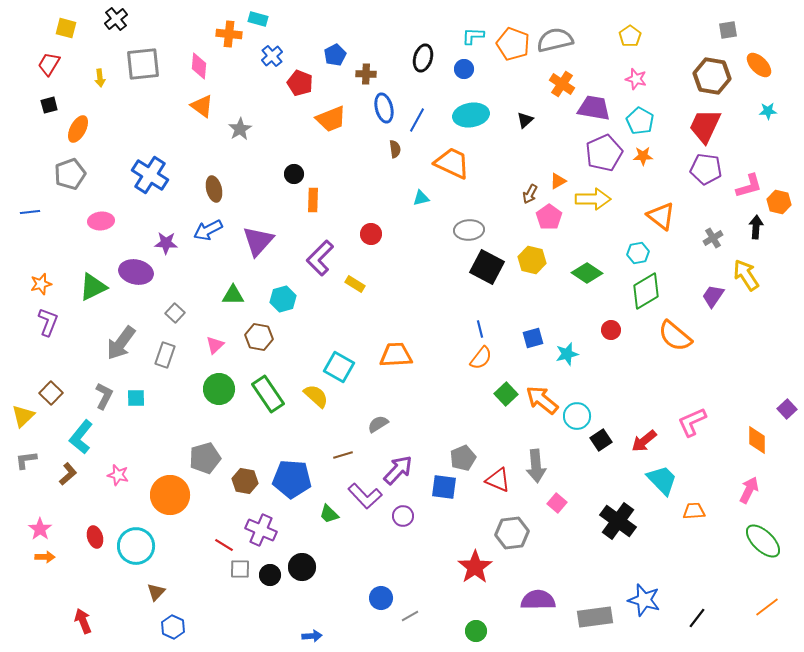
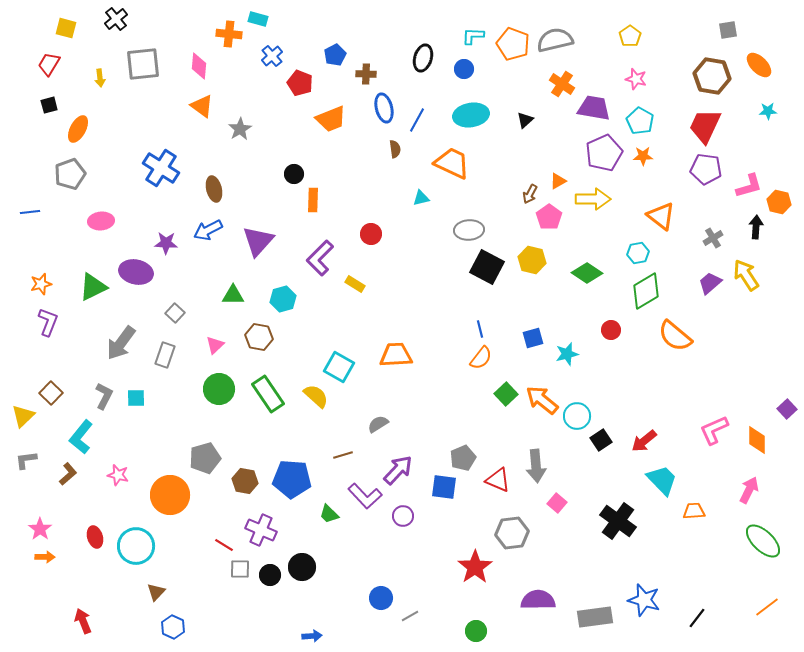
blue cross at (150, 175): moved 11 px right, 7 px up
purple trapezoid at (713, 296): moved 3 px left, 13 px up; rotated 15 degrees clockwise
pink L-shape at (692, 422): moved 22 px right, 8 px down
